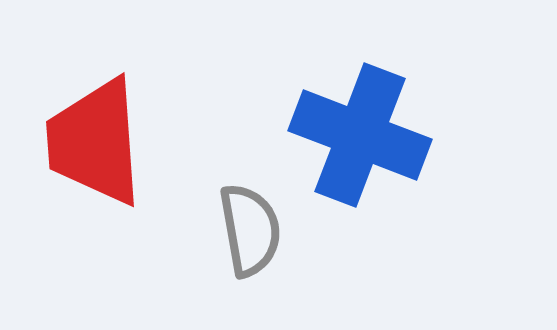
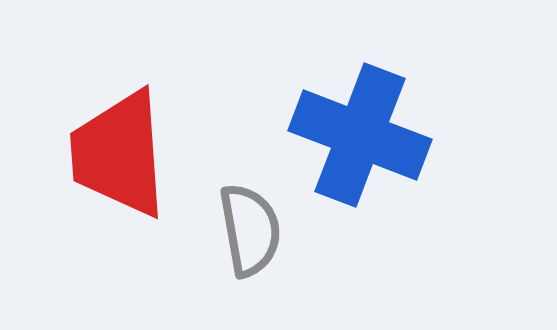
red trapezoid: moved 24 px right, 12 px down
